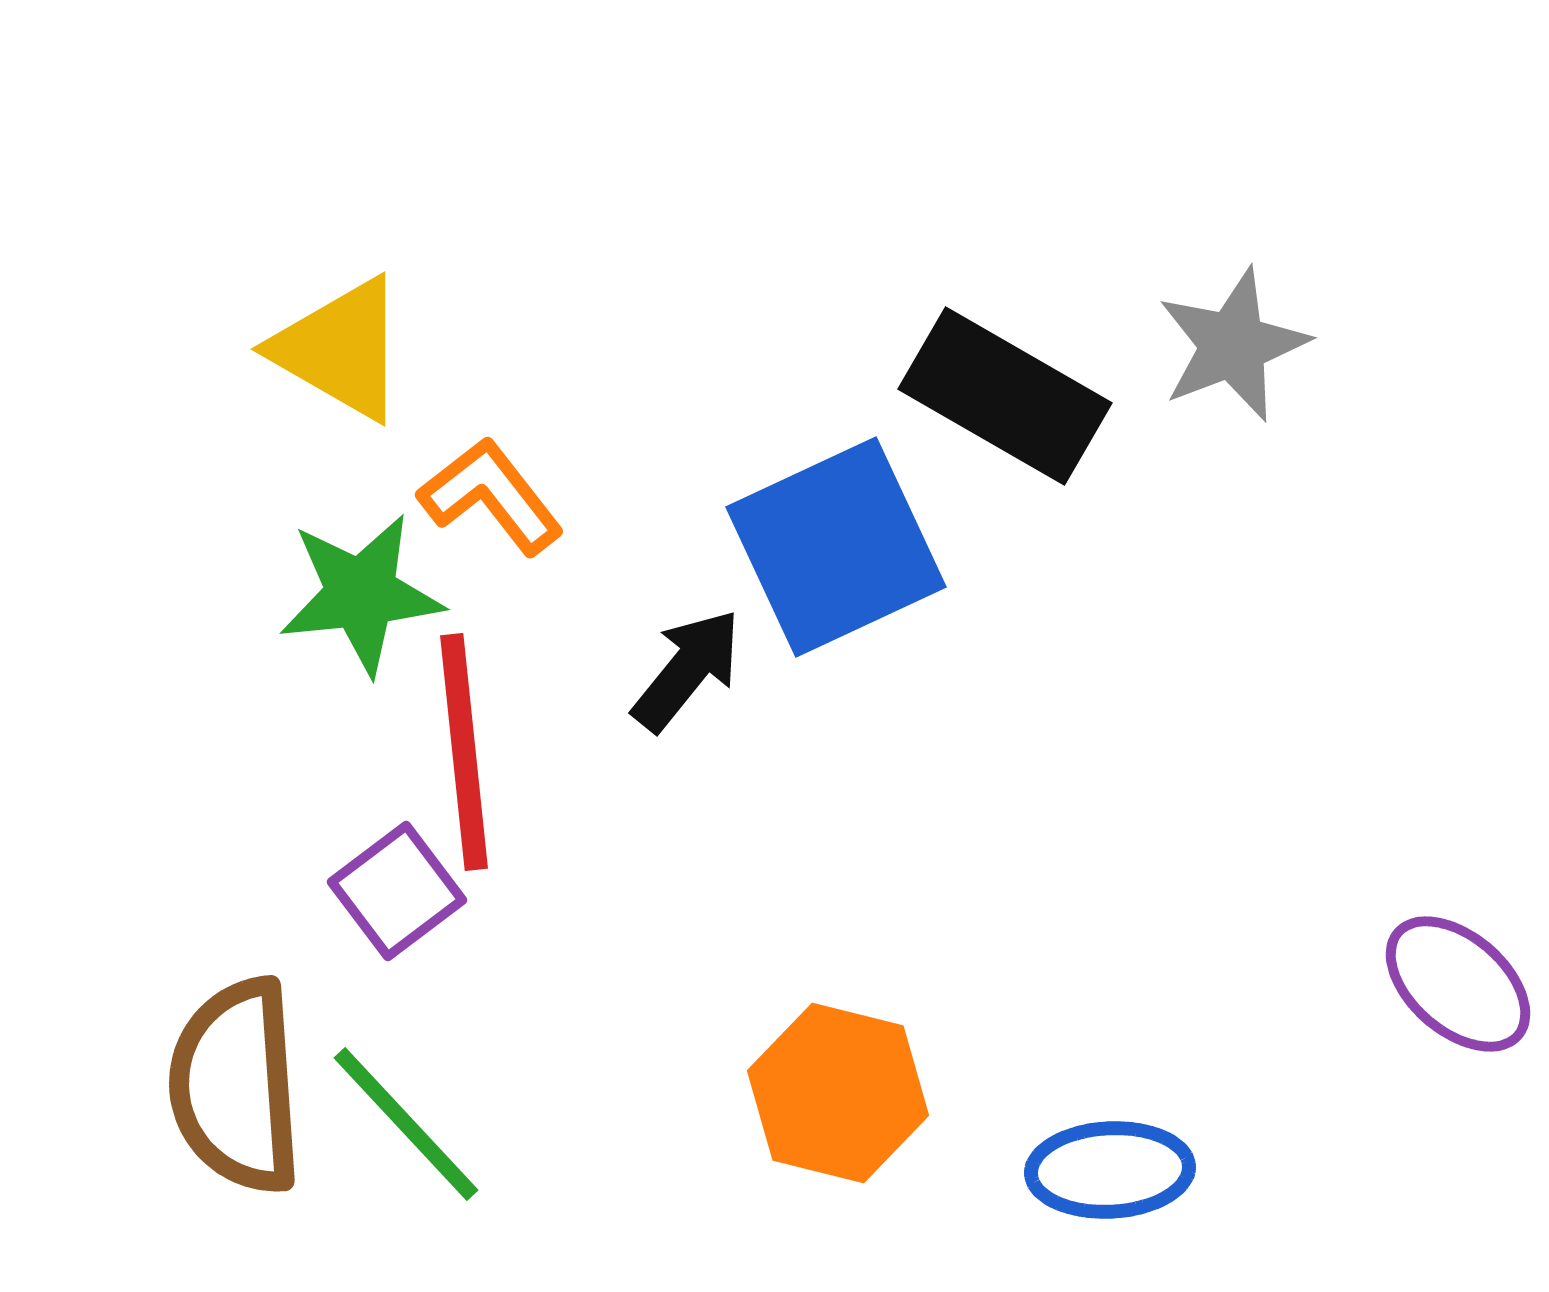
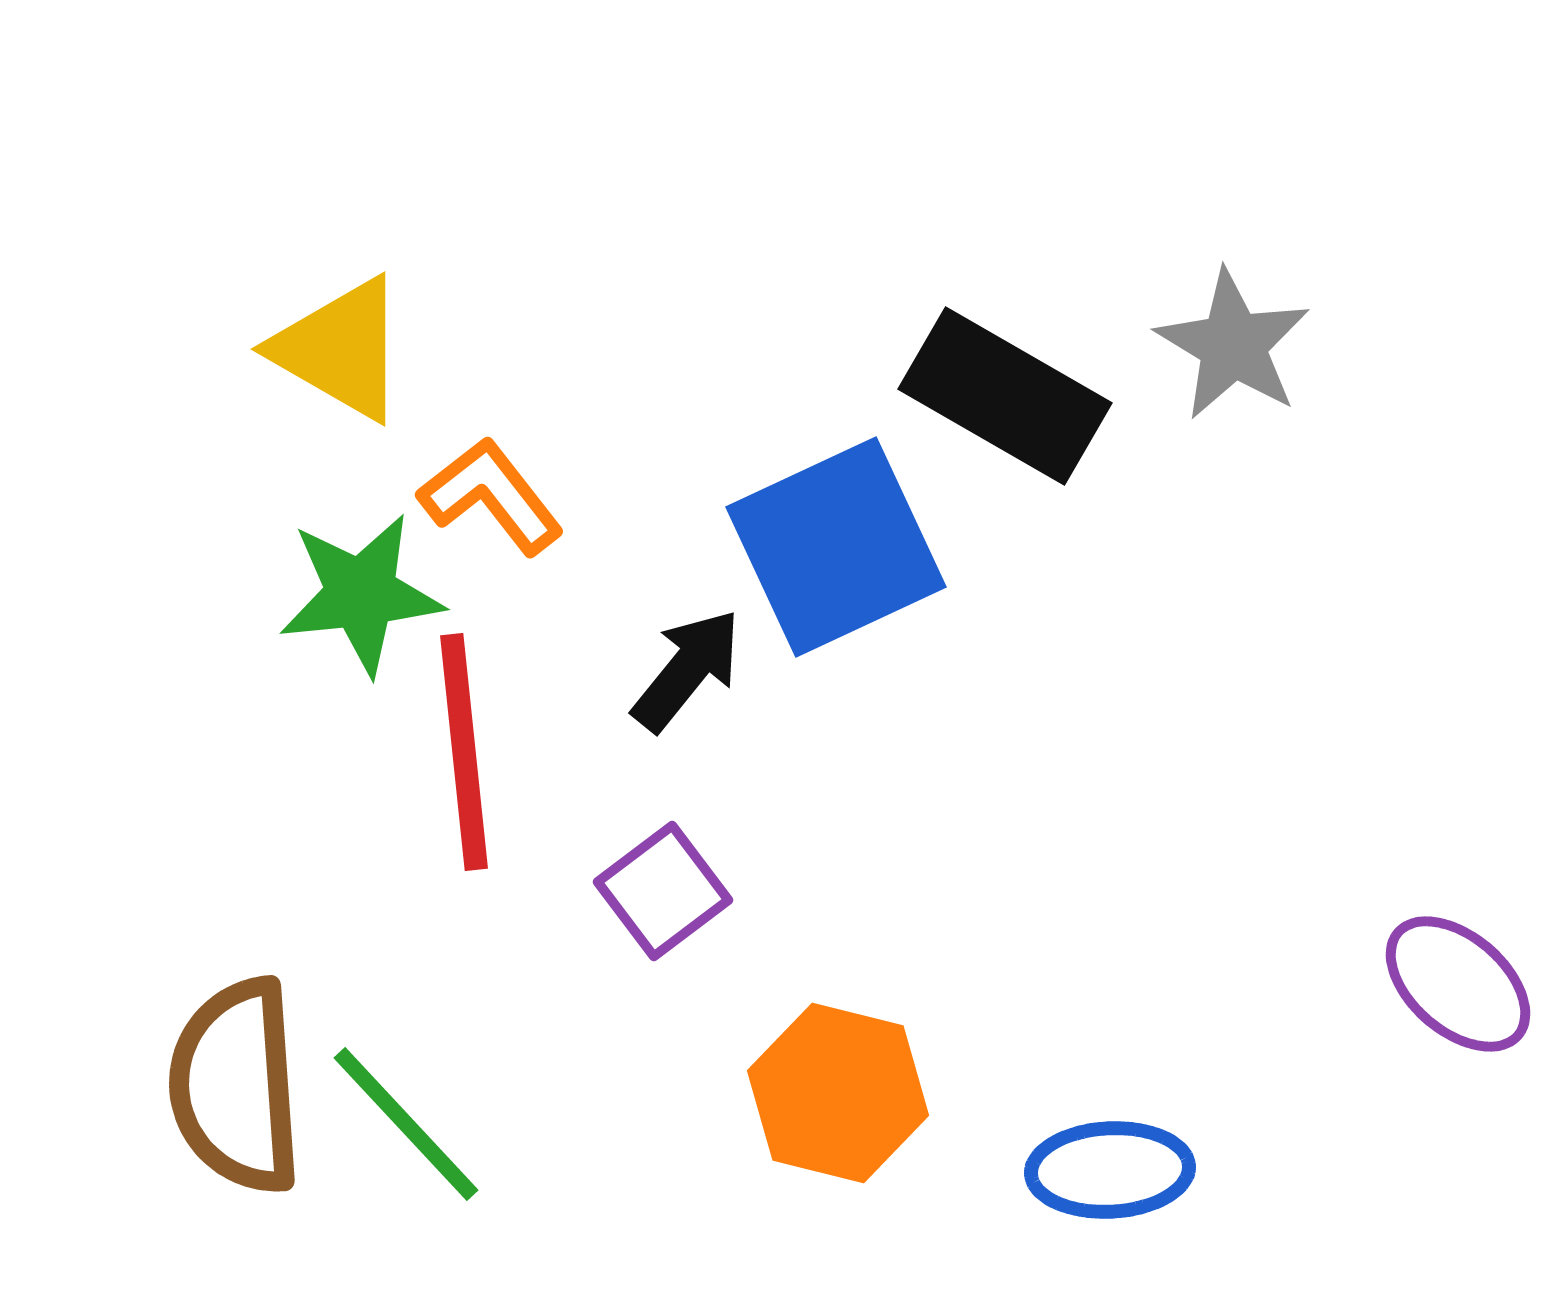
gray star: rotated 20 degrees counterclockwise
purple square: moved 266 px right
